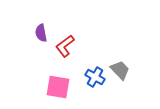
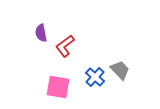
blue cross: rotated 12 degrees clockwise
